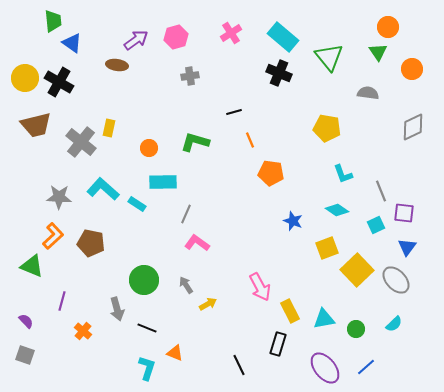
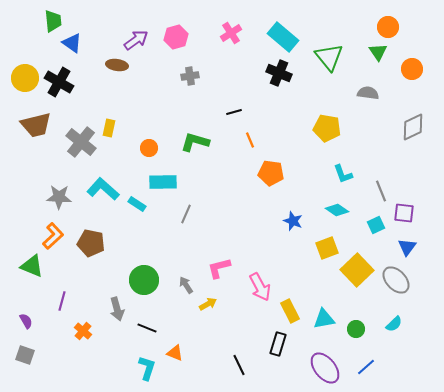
pink L-shape at (197, 243): moved 22 px right, 25 px down; rotated 50 degrees counterclockwise
purple semicircle at (26, 321): rotated 14 degrees clockwise
